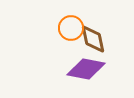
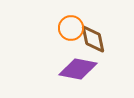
purple diamond: moved 8 px left
